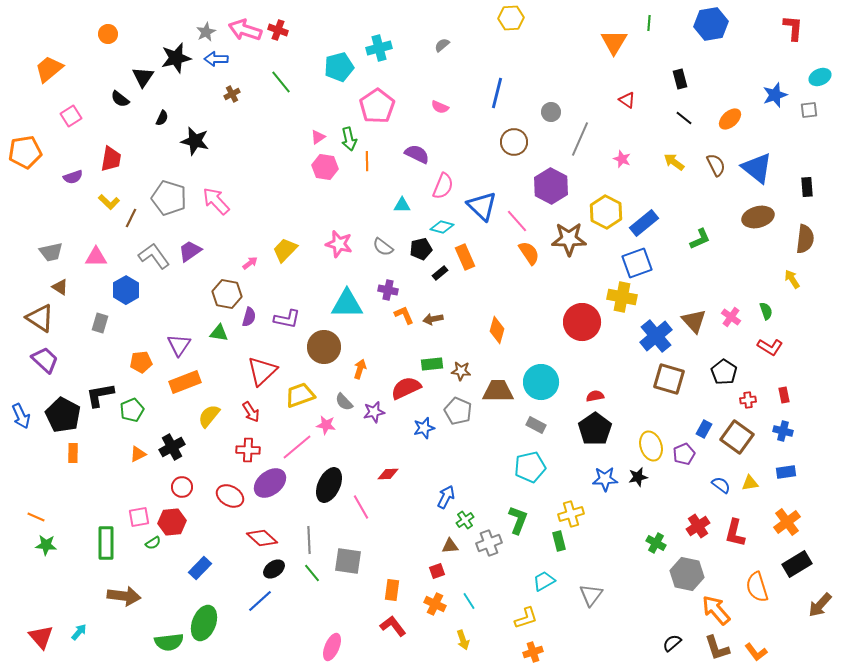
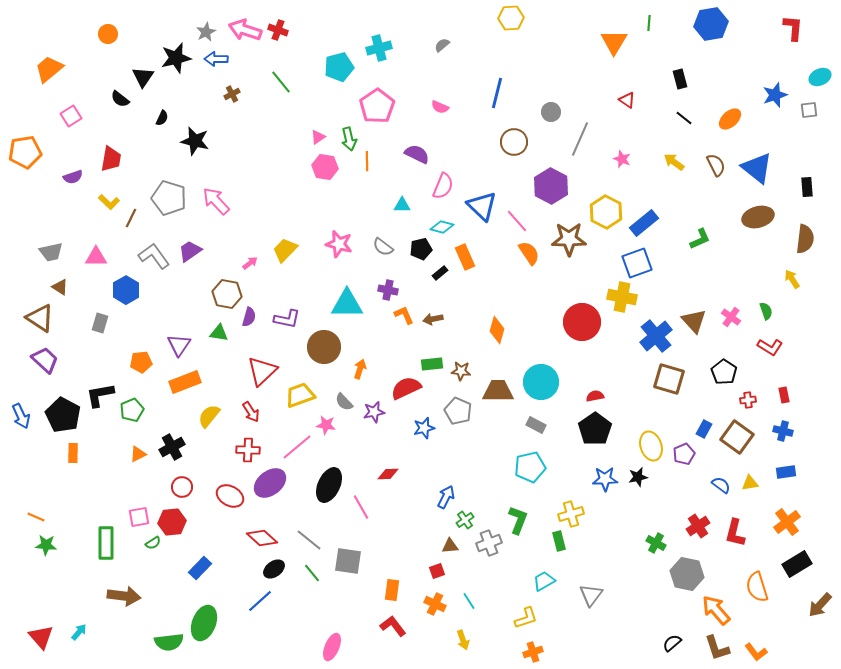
gray line at (309, 540): rotated 48 degrees counterclockwise
